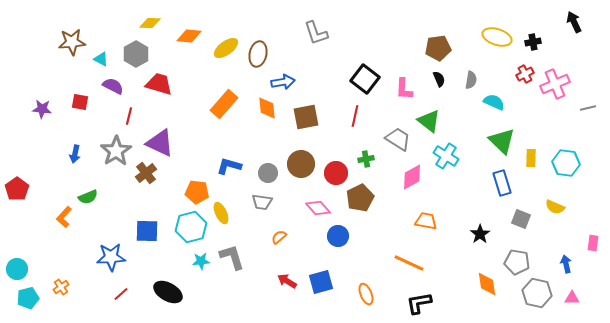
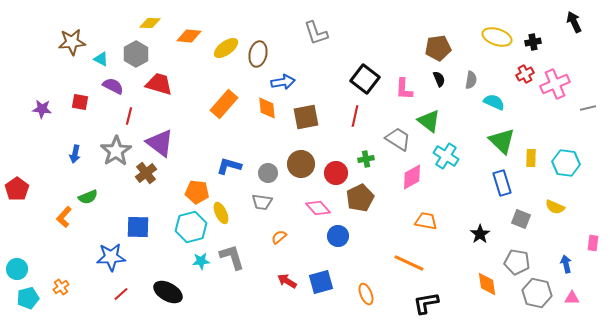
purple triangle at (160, 143): rotated 12 degrees clockwise
blue square at (147, 231): moved 9 px left, 4 px up
black L-shape at (419, 303): moved 7 px right
